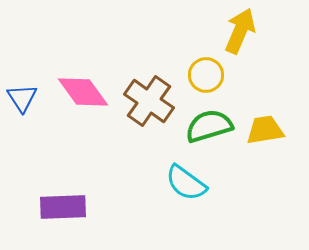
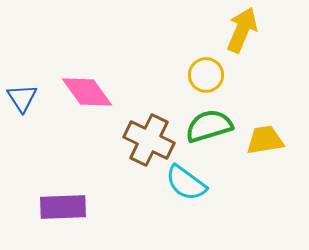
yellow arrow: moved 2 px right, 1 px up
pink diamond: moved 4 px right
brown cross: moved 39 px down; rotated 9 degrees counterclockwise
yellow trapezoid: moved 10 px down
